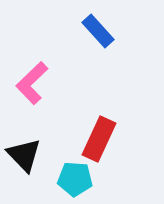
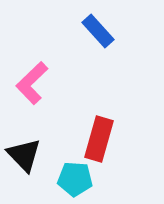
red rectangle: rotated 9 degrees counterclockwise
